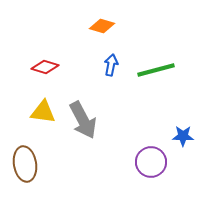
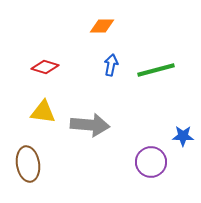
orange diamond: rotated 15 degrees counterclockwise
gray arrow: moved 7 px right, 5 px down; rotated 57 degrees counterclockwise
brown ellipse: moved 3 px right
